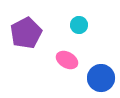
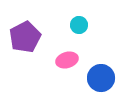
purple pentagon: moved 1 px left, 4 px down
pink ellipse: rotated 45 degrees counterclockwise
